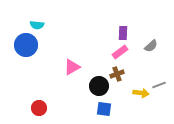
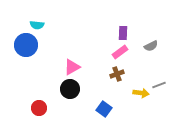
gray semicircle: rotated 16 degrees clockwise
black circle: moved 29 px left, 3 px down
blue square: rotated 28 degrees clockwise
